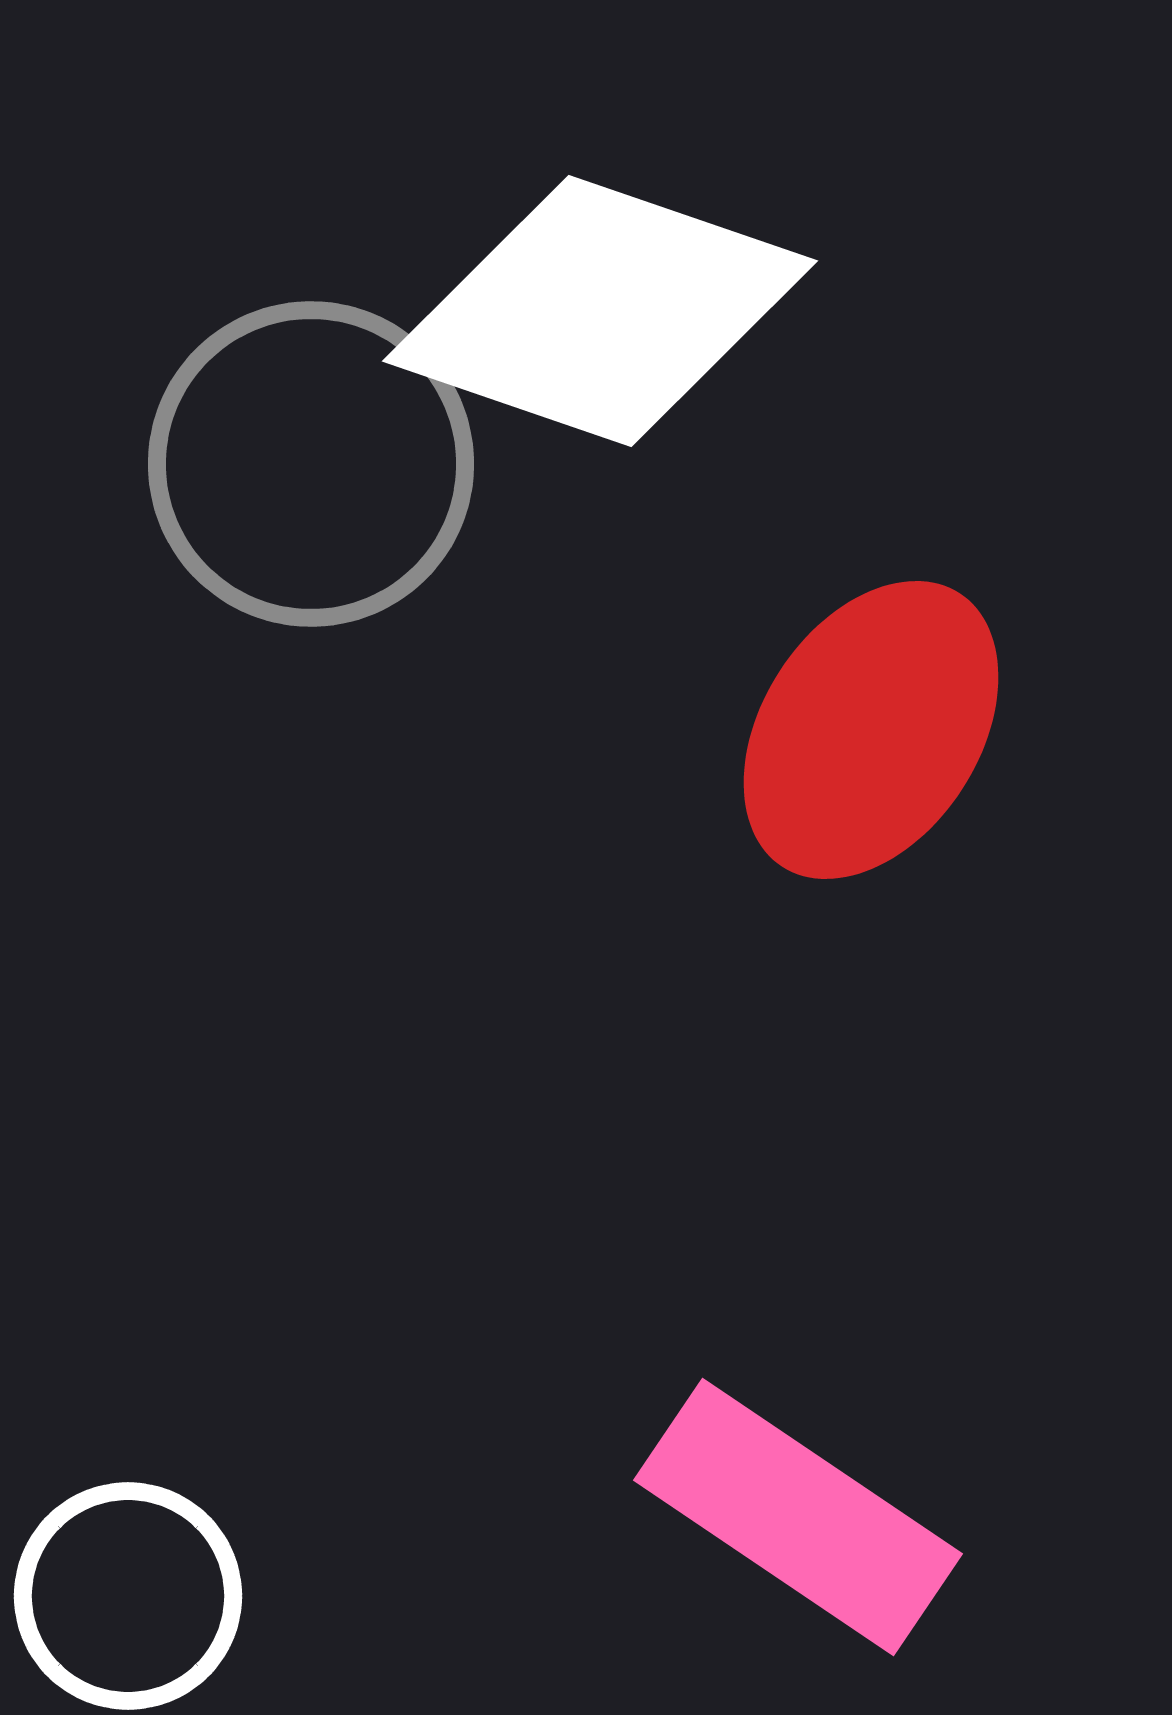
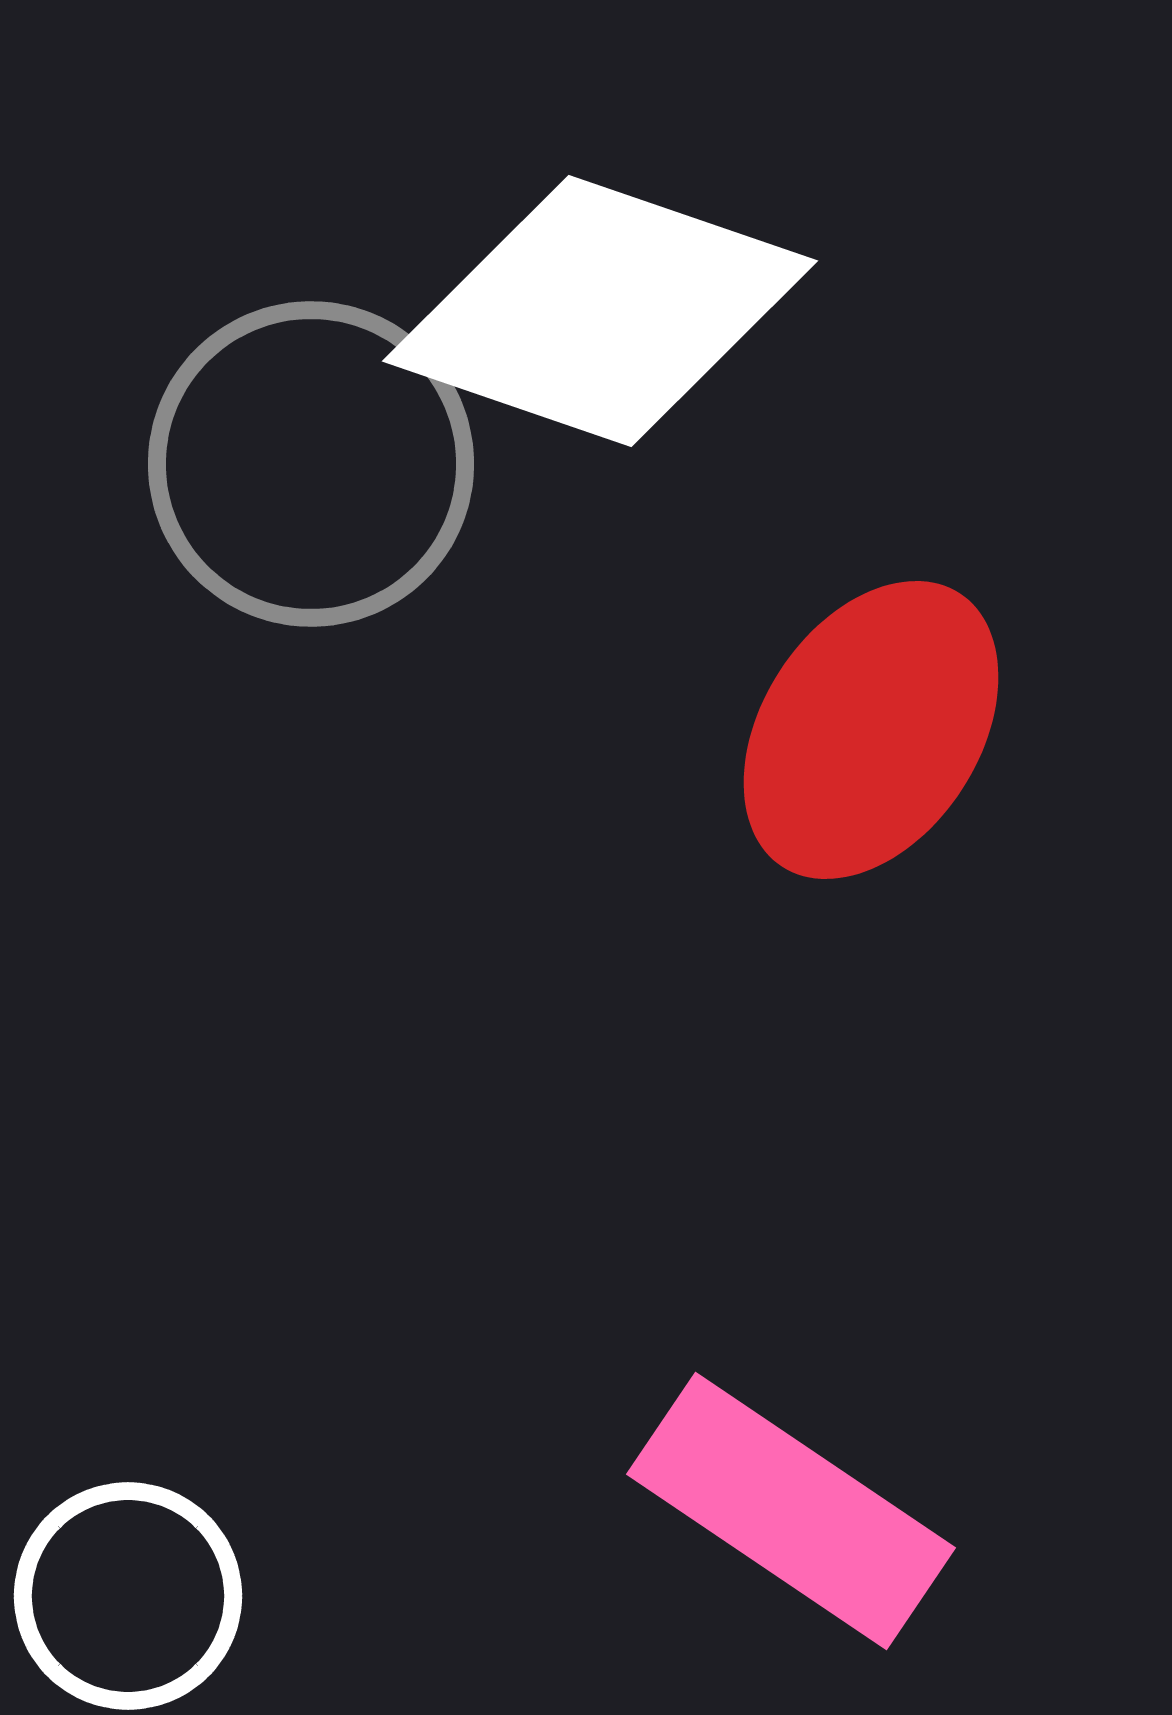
pink rectangle: moved 7 px left, 6 px up
